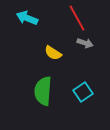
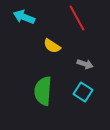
cyan arrow: moved 3 px left, 1 px up
gray arrow: moved 21 px down
yellow semicircle: moved 1 px left, 7 px up
cyan square: rotated 24 degrees counterclockwise
